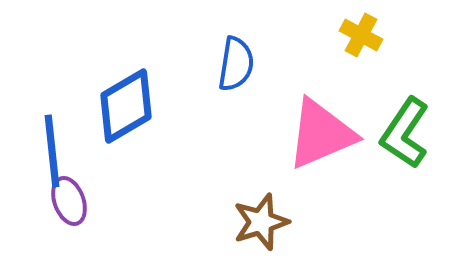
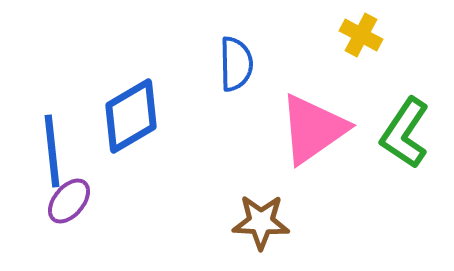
blue semicircle: rotated 10 degrees counterclockwise
blue diamond: moved 5 px right, 10 px down
pink triangle: moved 8 px left, 5 px up; rotated 12 degrees counterclockwise
purple ellipse: rotated 60 degrees clockwise
brown star: rotated 20 degrees clockwise
